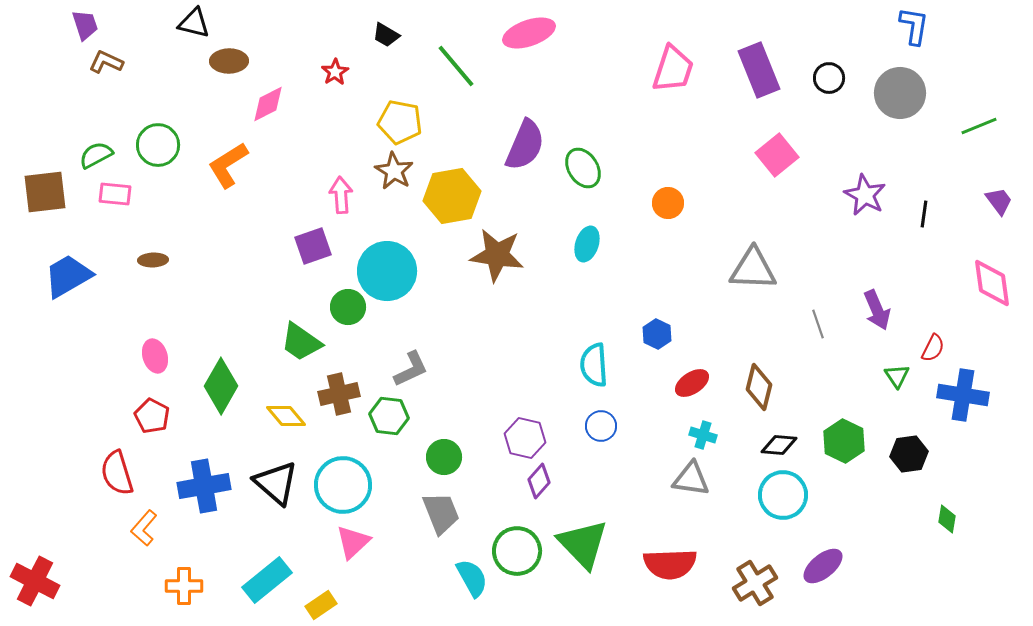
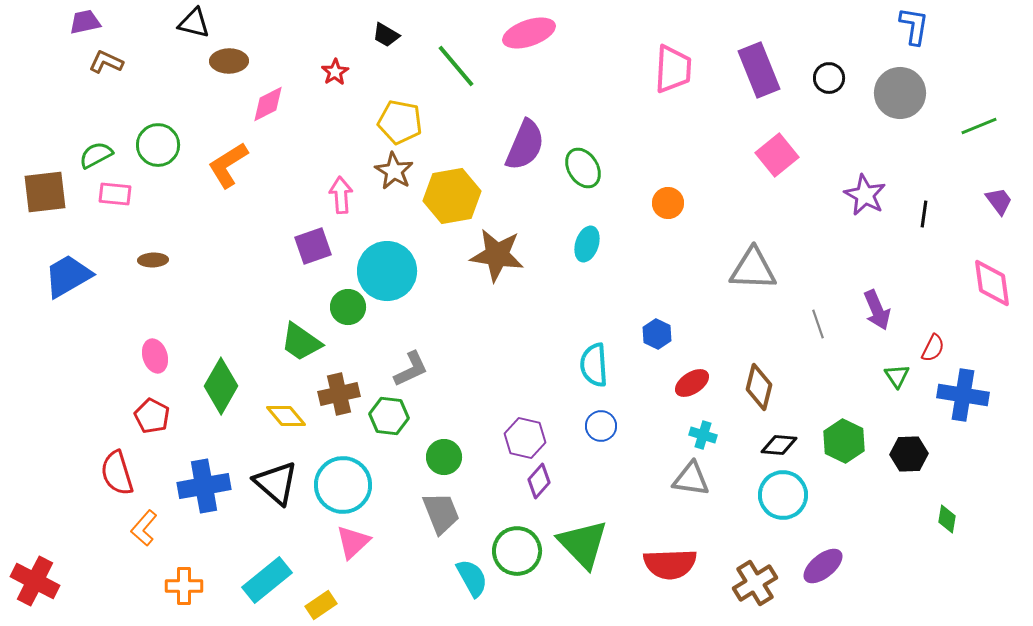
purple trapezoid at (85, 25): moved 3 px up; rotated 84 degrees counterclockwise
pink trapezoid at (673, 69): rotated 15 degrees counterclockwise
black hexagon at (909, 454): rotated 6 degrees clockwise
